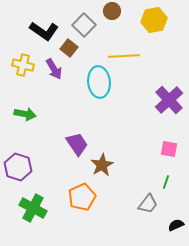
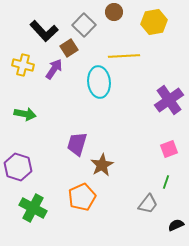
brown circle: moved 2 px right, 1 px down
yellow hexagon: moved 2 px down
black L-shape: rotated 12 degrees clockwise
brown square: rotated 18 degrees clockwise
purple arrow: rotated 115 degrees counterclockwise
purple cross: rotated 8 degrees clockwise
purple trapezoid: rotated 130 degrees counterclockwise
pink square: rotated 30 degrees counterclockwise
